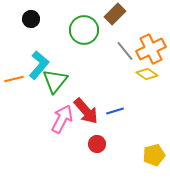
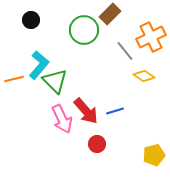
brown rectangle: moved 5 px left
black circle: moved 1 px down
orange cross: moved 12 px up
yellow diamond: moved 3 px left, 2 px down
green triangle: rotated 24 degrees counterclockwise
pink arrow: rotated 128 degrees clockwise
